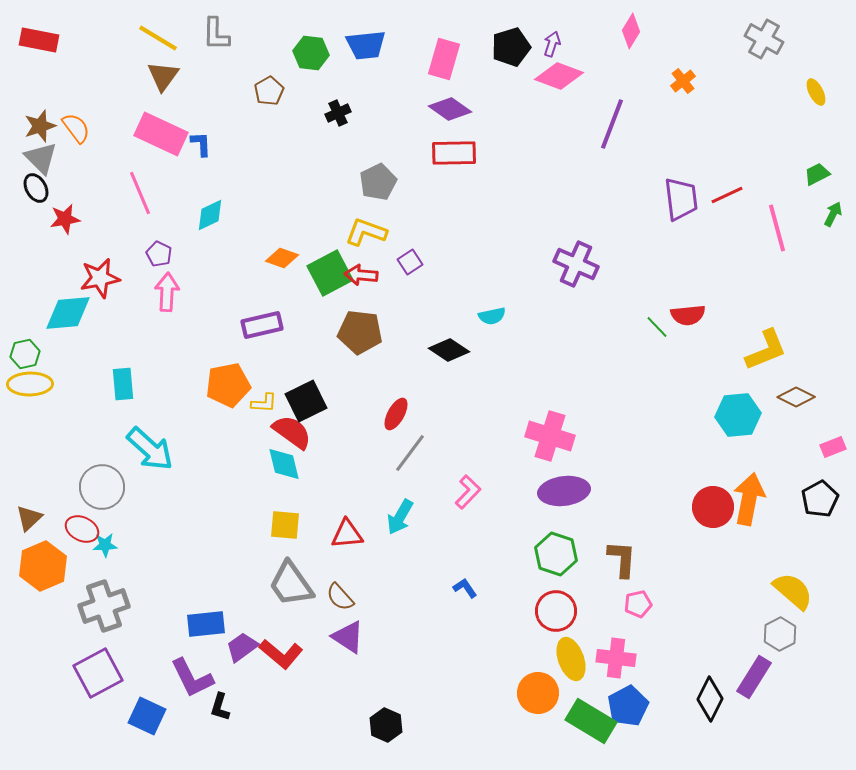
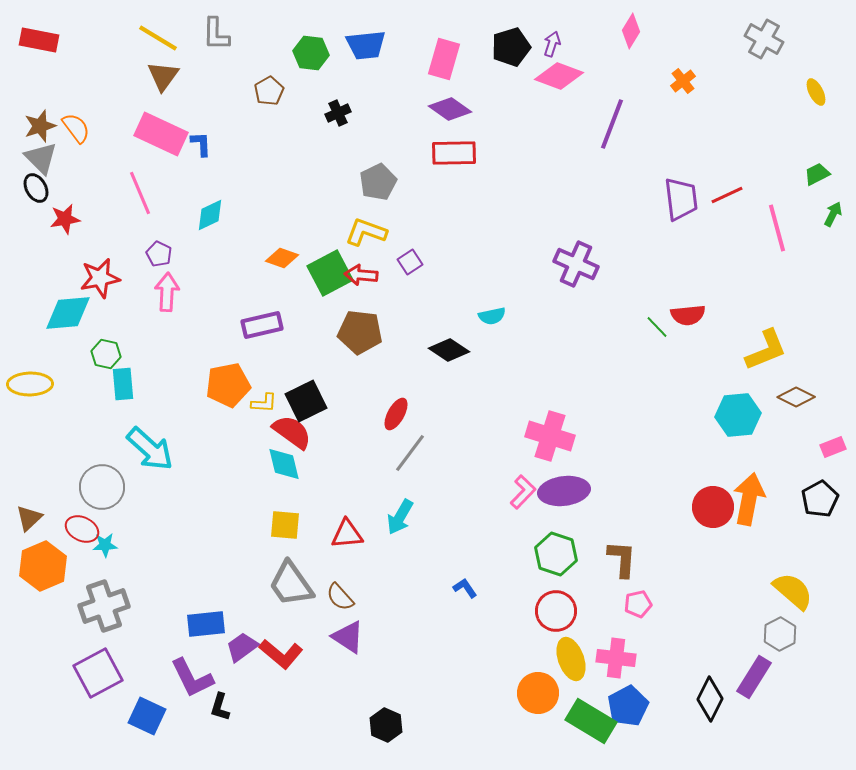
green hexagon at (25, 354): moved 81 px right; rotated 24 degrees clockwise
pink L-shape at (468, 492): moved 55 px right
